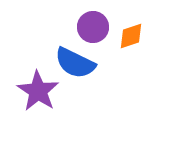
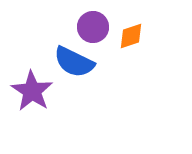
blue semicircle: moved 1 px left, 1 px up
purple star: moved 6 px left
